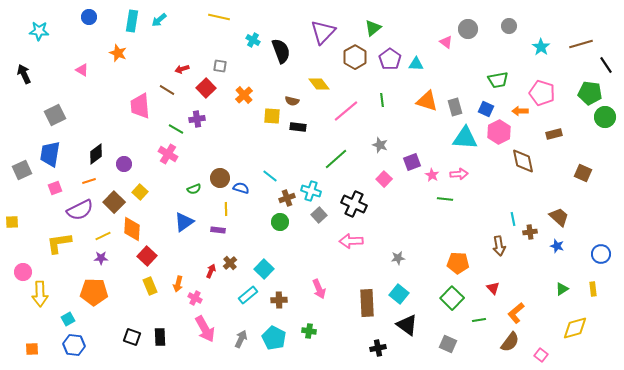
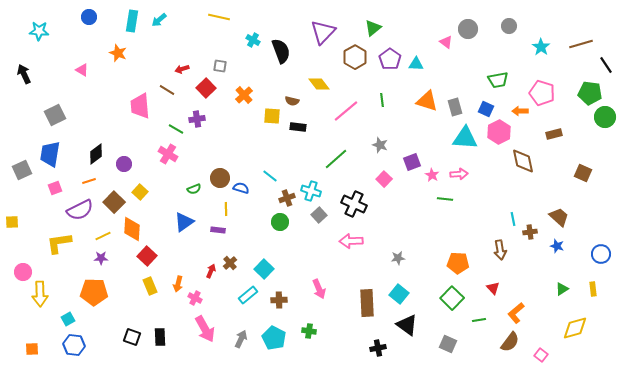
brown arrow at (499, 246): moved 1 px right, 4 px down
